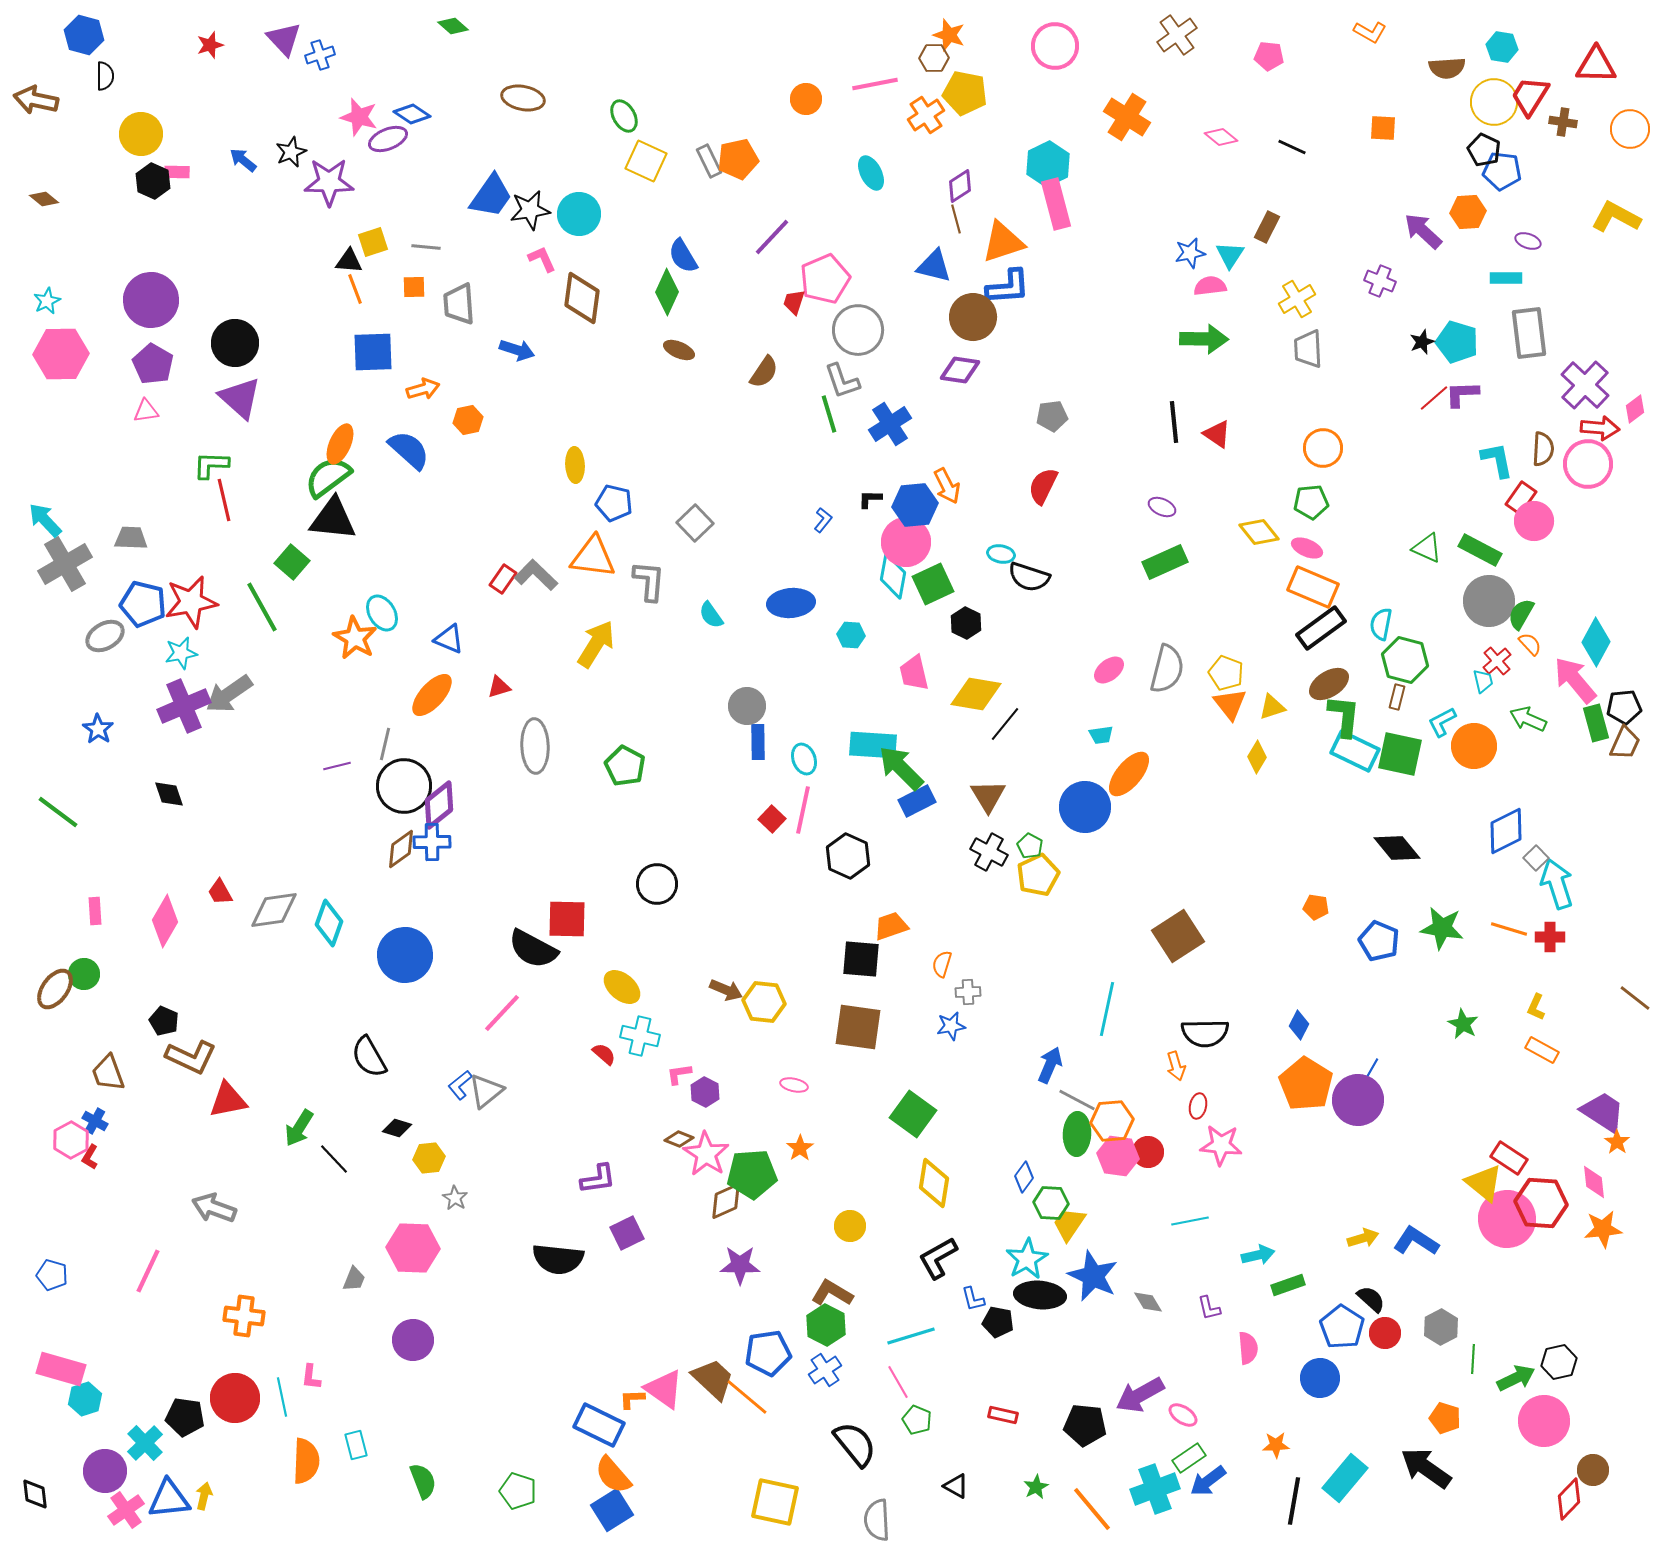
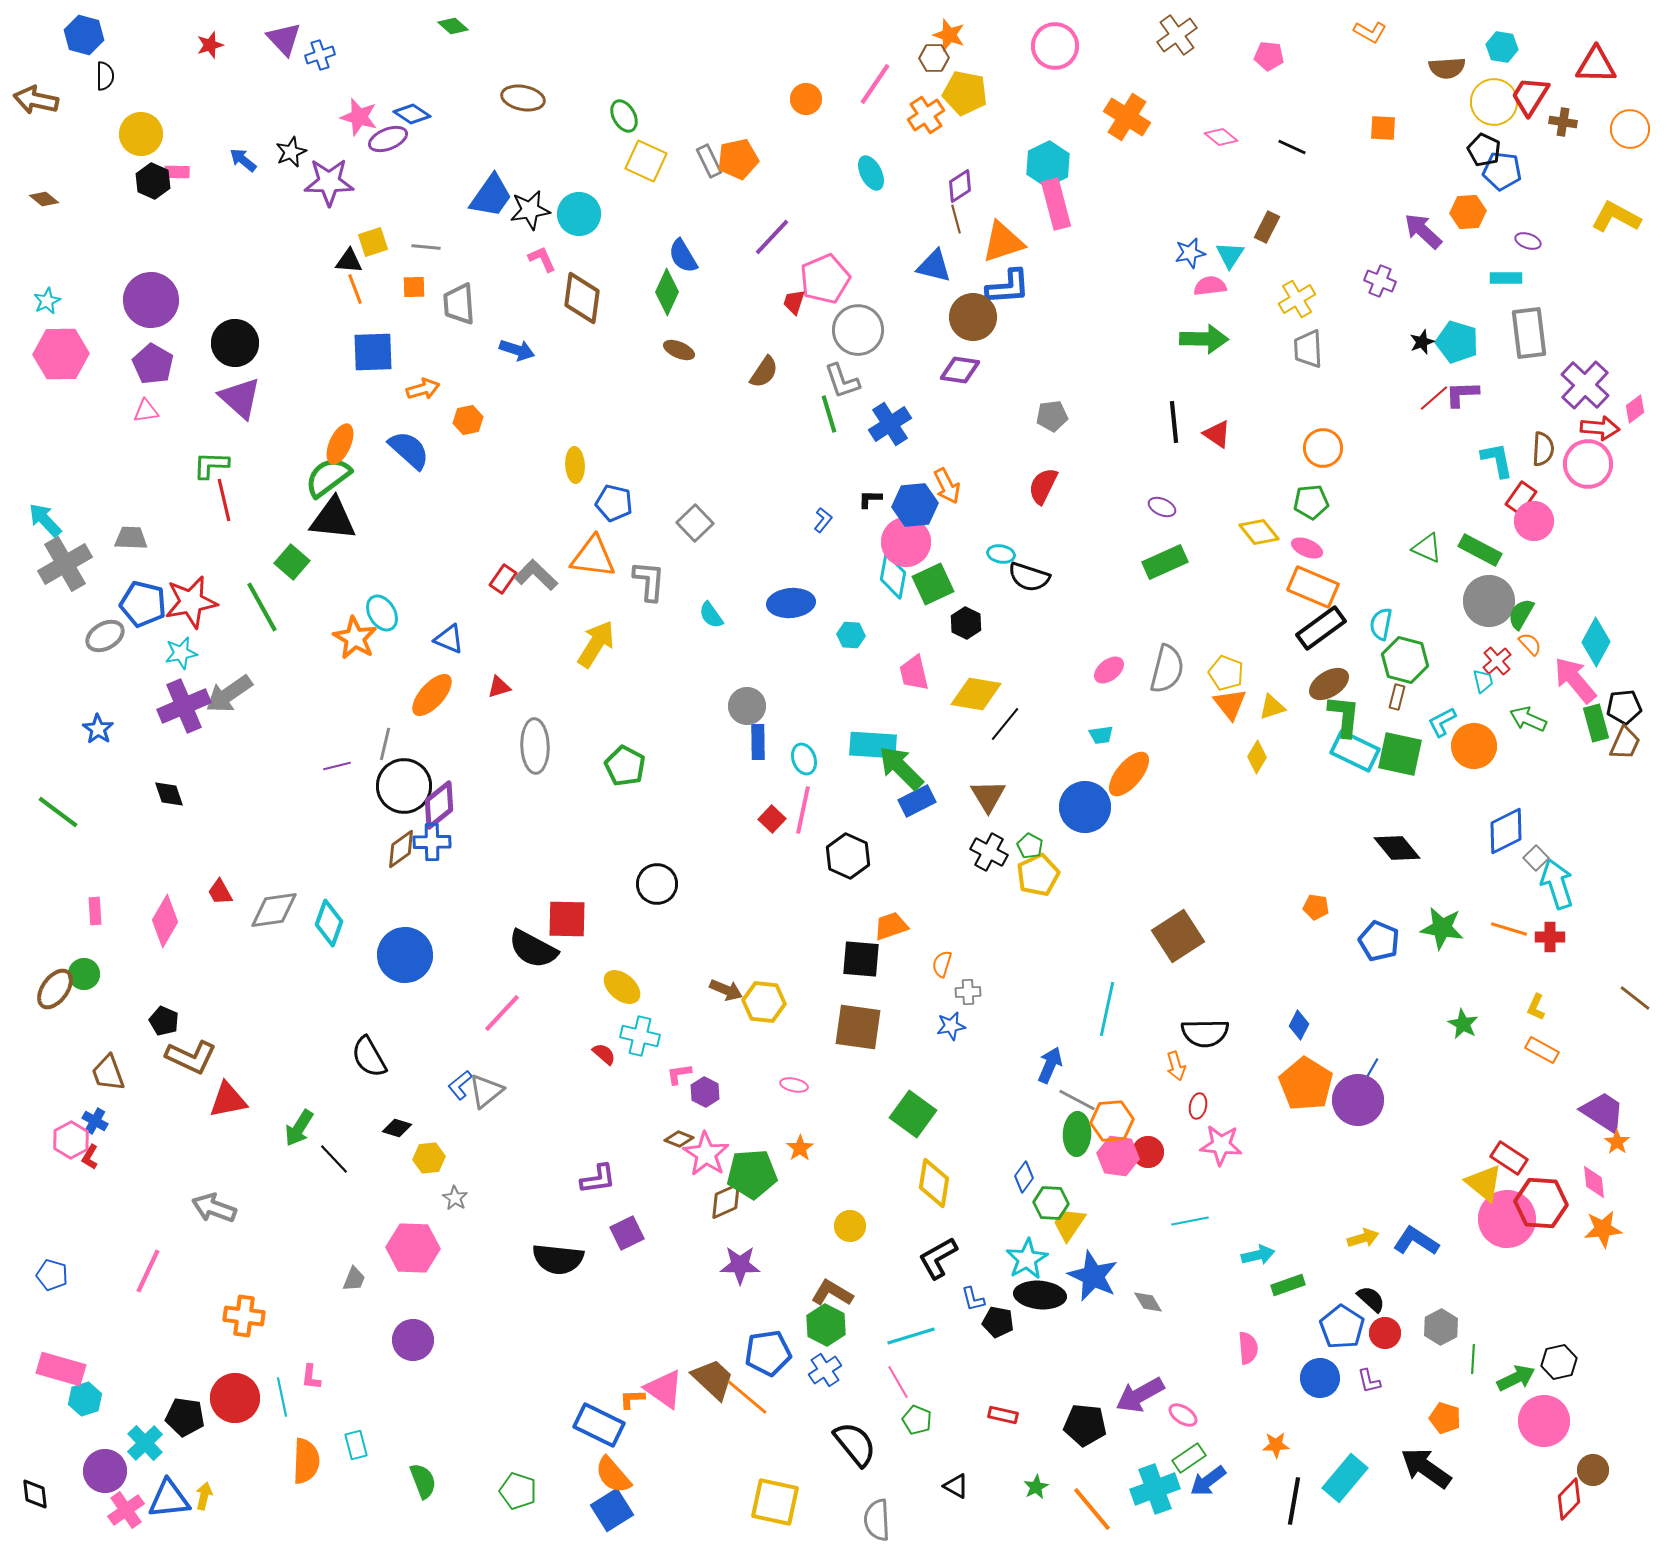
pink line at (875, 84): rotated 45 degrees counterclockwise
purple L-shape at (1209, 1308): moved 160 px right, 73 px down
